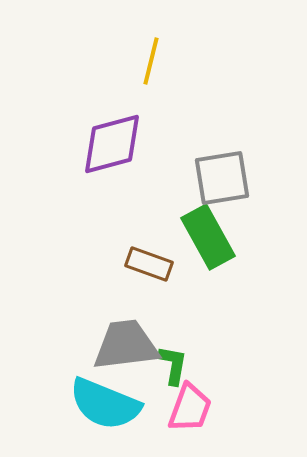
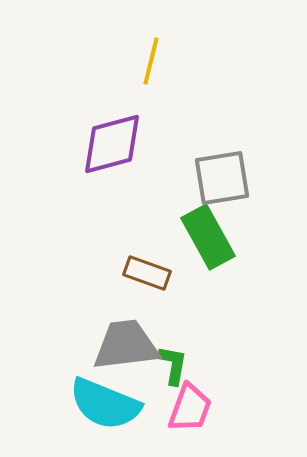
brown rectangle: moved 2 px left, 9 px down
